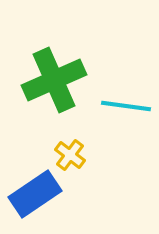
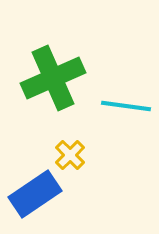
green cross: moved 1 px left, 2 px up
yellow cross: rotated 8 degrees clockwise
